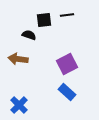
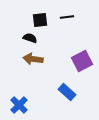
black line: moved 2 px down
black square: moved 4 px left
black semicircle: moved 1 px right, 3 px down
brown arrow: moved 15 px right
purple square: moved 15 px right, 3 px up
